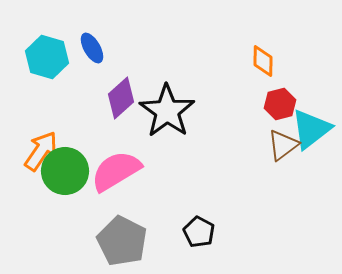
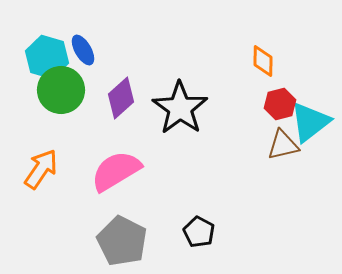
blue ellipse: moved 9 px left, 2 px down
black star: moved 13 px right, 3 px up
cyan triangle: moved 1 px left, 7 px up
brown triangle: rotated 24 degrees clockwise
orange arrow: moved 18 px down
green circle: moved 4 px left, 81 px up
